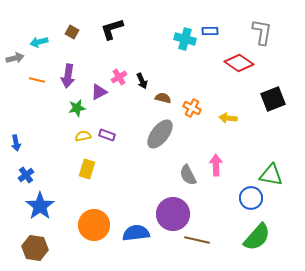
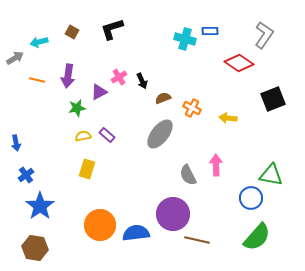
gray L-shape: moved 2 px right, 3 px down; rotated 24 degrees clockwise
gray arrow: rotated 18 degrees counterclockwise
brown semicircle: rotated 35 degrees counterclockwise
purple rectangle: rotated 21 degrees clockwise
orange circle: moved 6 px right
